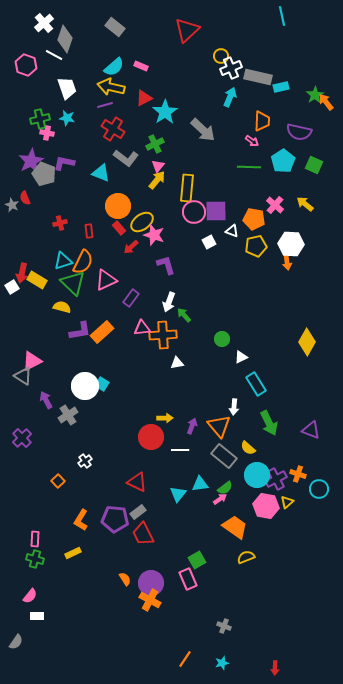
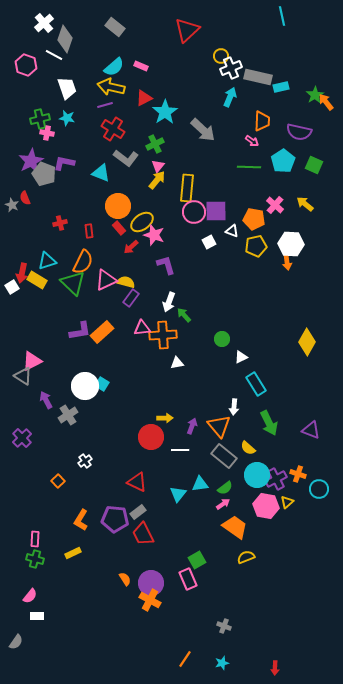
cyan triangle at (63, 261): moved 16 px left
yellow semicircle at (62, 307): moved 64 px right, 25 px up
pink arrow at (220, 499): moved 3 px right, 5 px down
